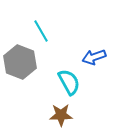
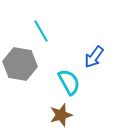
blue arrow: rotated 35 degrees counterclockwise
gray hexagon: moved 2 px down; rotated 12 degrees counterclockwise
brown star: rotated 15 degrees counterclockwise
